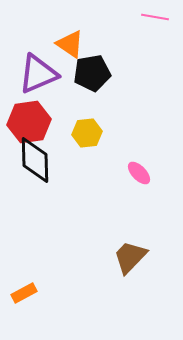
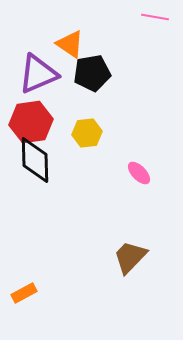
red hexagon: moved 2 px right
